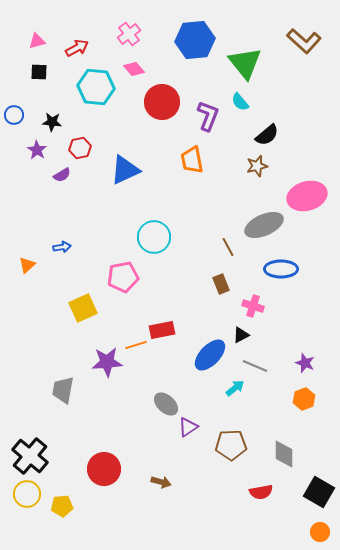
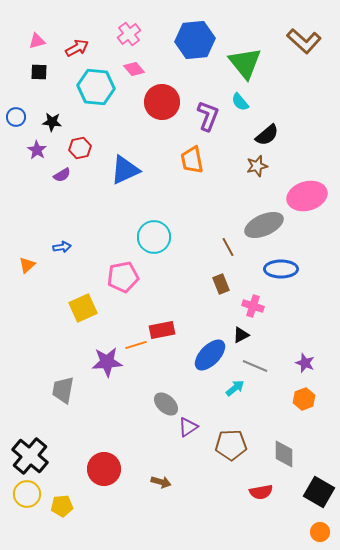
blue circle at (14, 115): moved 2 px right, 2 px down
